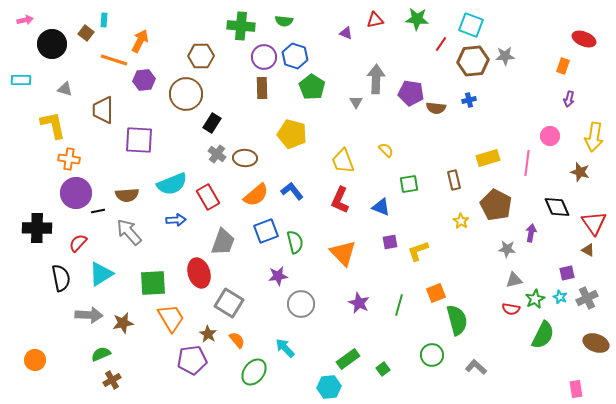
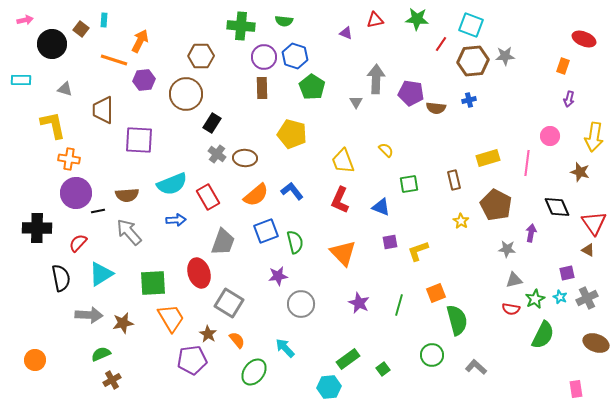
brown square at (86, 33): moved 5 px left, 4 px up
